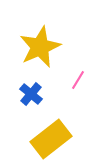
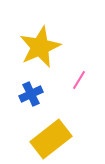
pink line: moved 1 px right
blue cross: rotated 25 degrees clockwise
